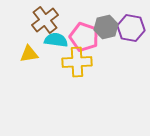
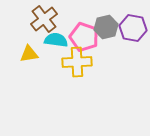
brown cross: moved 1 px left, 1 px up
purple hexagon: moved 2 px right
